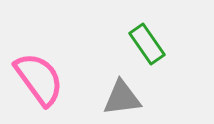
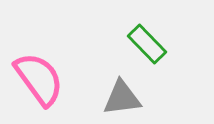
green rectangle: rotated 9 degrees counterclockwise
